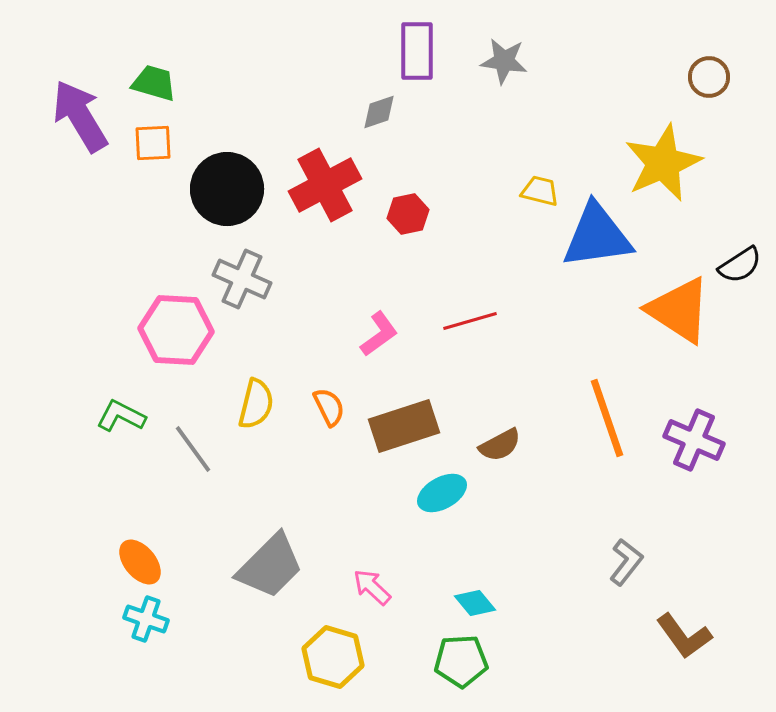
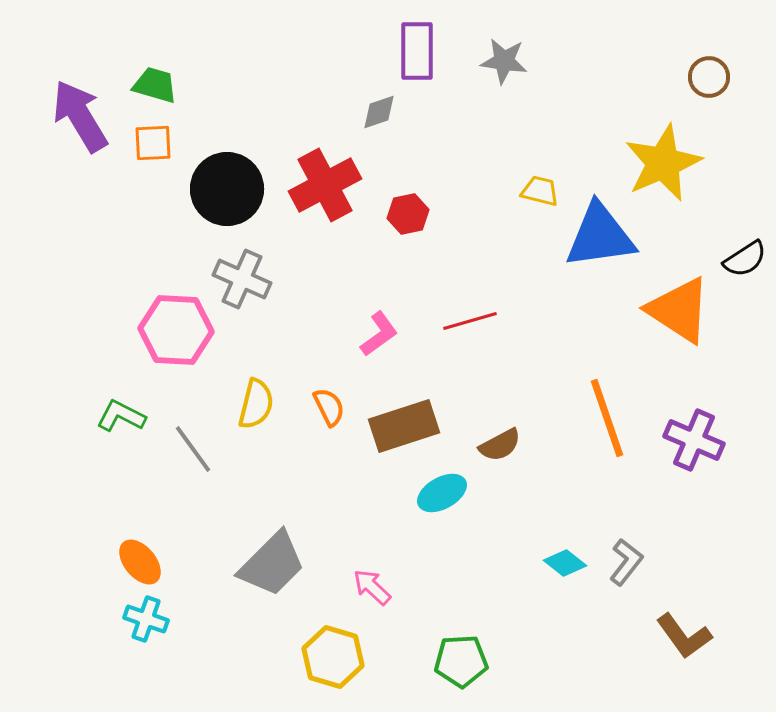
green trapezoid: moved 1 px right, 2 px down
blue triangle: moved 3 px right
black semicircle: moved 5 px right, 6 px up
gray trapezoid: moved 2 px right, 2 px up
cyan diamond: moved 90 px right, 40 px up; rotated 12 degrees counterclockwise
